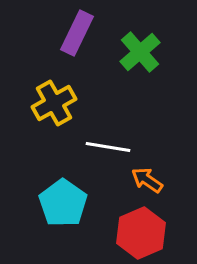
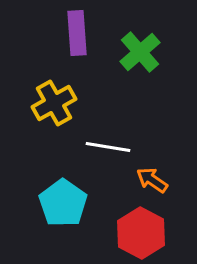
purple rectangle: rotated 30 degrees counterclockwise
orange arrow: moved 5 px right
red hexagon: rotated 9 degrees counterclockwise
